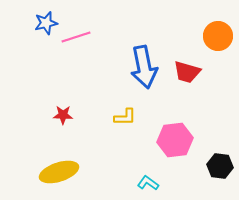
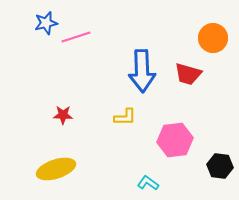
orange circle: moved 5 px left, 2 px down
blue arrow: moved 2 px left, 4 px down; rotated 9 degrees clockwise
red trapezoid: moved 1 px right, 2 px down
yellow ellipse: moved 3 px left, 3 px up
